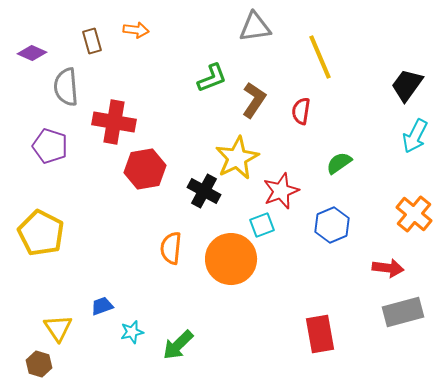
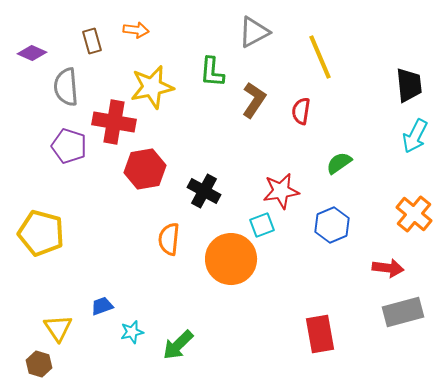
gray triangle: moved 1 px left, 5 px down; rotated 20 degrees counterclockwise
green L-shape: moved 6 px up; rotated 116 degrees clockwise
black trapezoid: moved 2 px right; rotated 138 degrees clockwise
purple pentagon: moved 19 px right
yellow star: moved 85 px left, 71 px up; rotated 15 degrees clockwise
red star: rotated 12 degrees clockwise
yellow pentagon: rotated 12 degrees counterclockwise
orange semicircle: moved 2 px left, 9 px up
